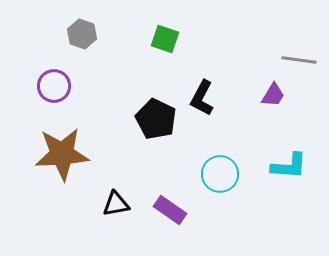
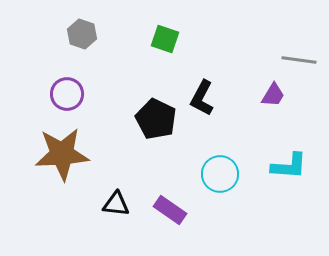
purple circle: moved 13 px right, 8 px down
black triangle: rotated 16 degrees clockwise
